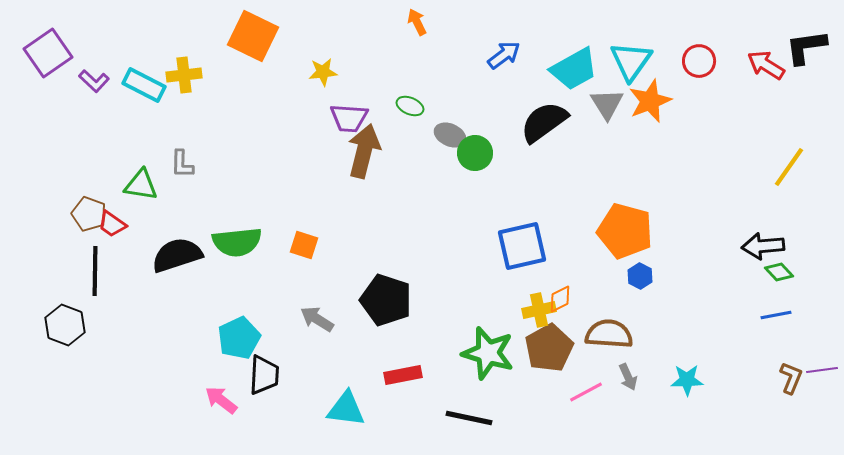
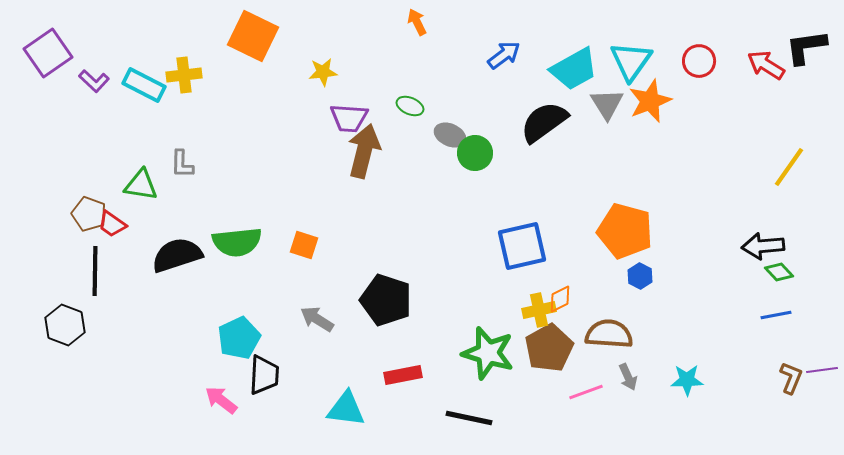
pink line at (586, 392): rotated 8 degrees clockwise
